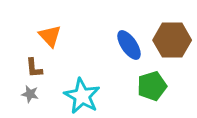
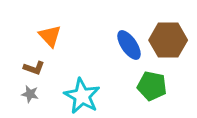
brown hexagon: moved 4 px left
brown L-shape: rotated 65 degrees counterclockwise
green pentagon: rotated 28 degrees clockwise
